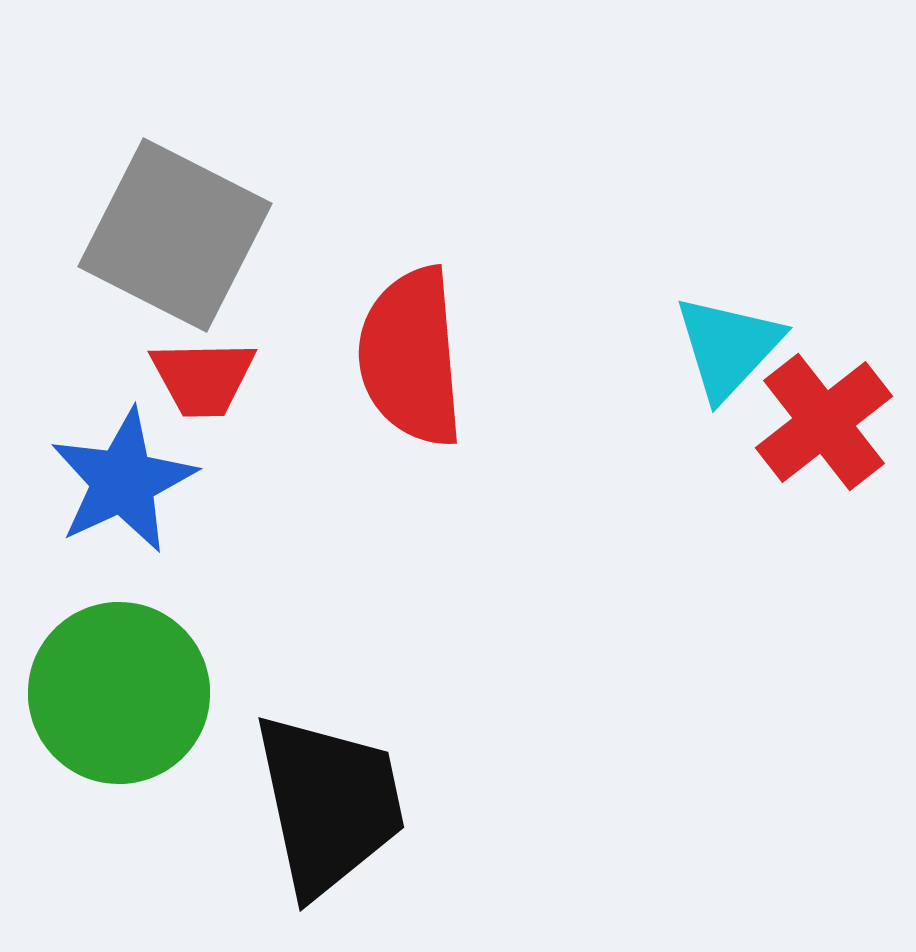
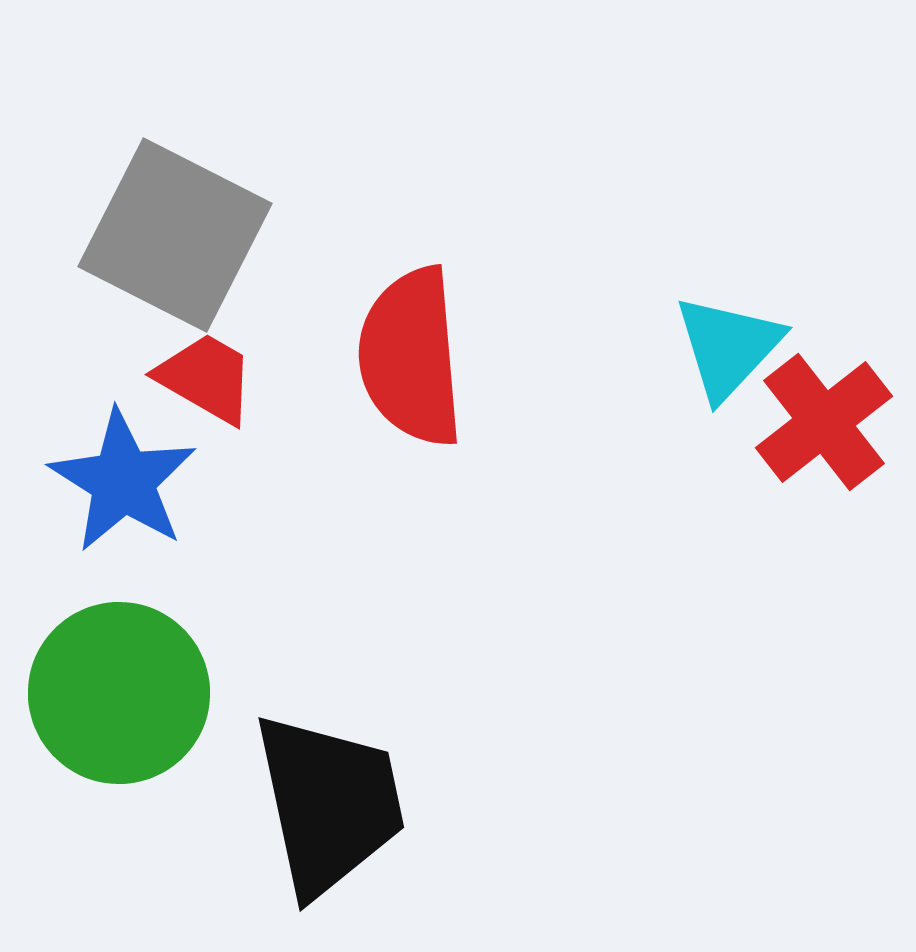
red trapezoid: moved 3 px right; rotated 149 degrees counterclockwise
blue star: rotated 15 degrees counterclockwise
